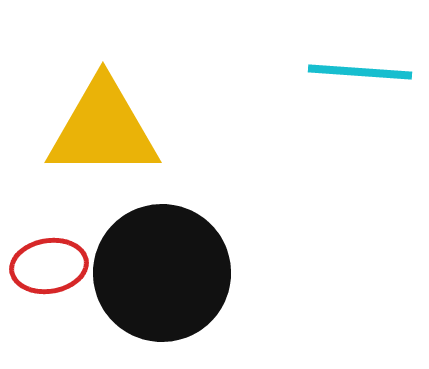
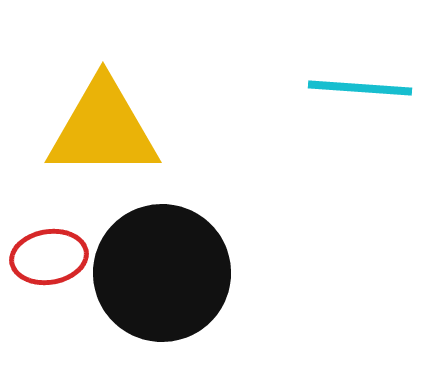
cyan line: moved 16 px down
red ellipse: moved 9 px up
